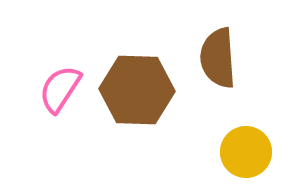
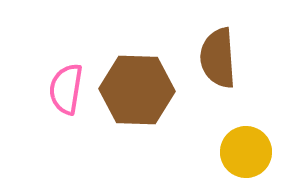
pink semicircle: moved 6 px right; rotated 24 degrees counterclockwise
